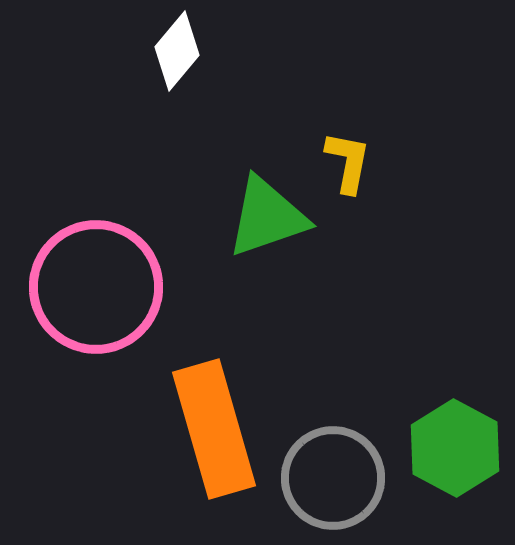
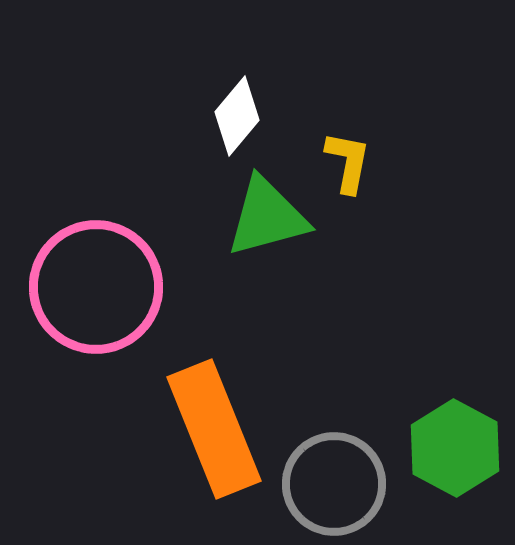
white diamond: moved 60 px right, 65 px down
green triangle: rotated 4 degrees clockwise
orange rectangle: rotated 6 degrees counterclockwise
gray circle: moved 1 px right, 6 px down
